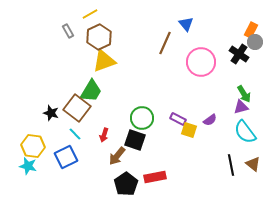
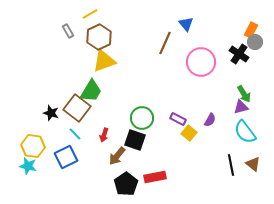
purple semicircle: rotated 24 degrees counterclockwise
yellow square: moved 3 px down; rotated 21 degrees clockwise
